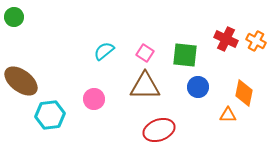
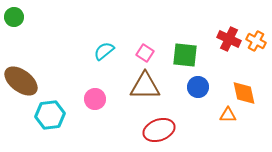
red cross: moved 3 px right
orange diamond: rotated 24 degrees counterclockwise
pink circle: moved 1 px right
